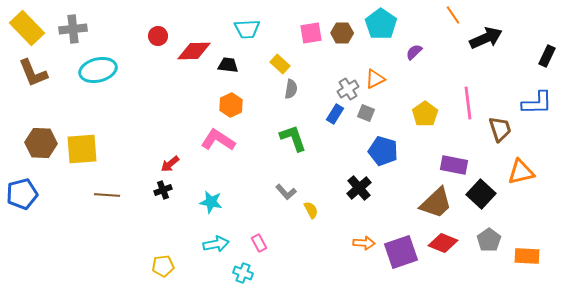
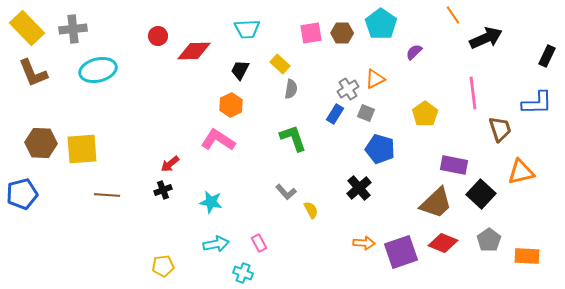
black trapezoid at (228, 65): moved 12 px right, 5 px down; rotated 70 degrees counterclockwise
pink line at (468, 103): moved 5 px right, 10 px up
blue pentagon at (383, 151): moved 3 px left, 2 px up
